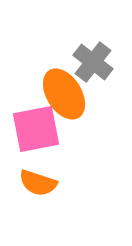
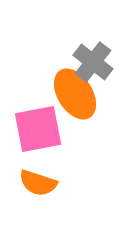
orange ellipse: moved 11 px right
pink square: moved 2 px right
